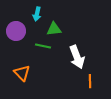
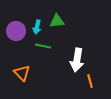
cyan arrow: moved 13 px down
green triangle: moved 3 px right, 8 px up
white arrow: moved 3 px down; rotated 30 degrees clockwise
orange line: rotated 16 degrees counterclockwise
